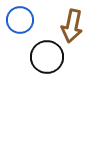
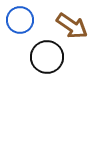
brown arrow: rotated 68 degrees counterclockwise
